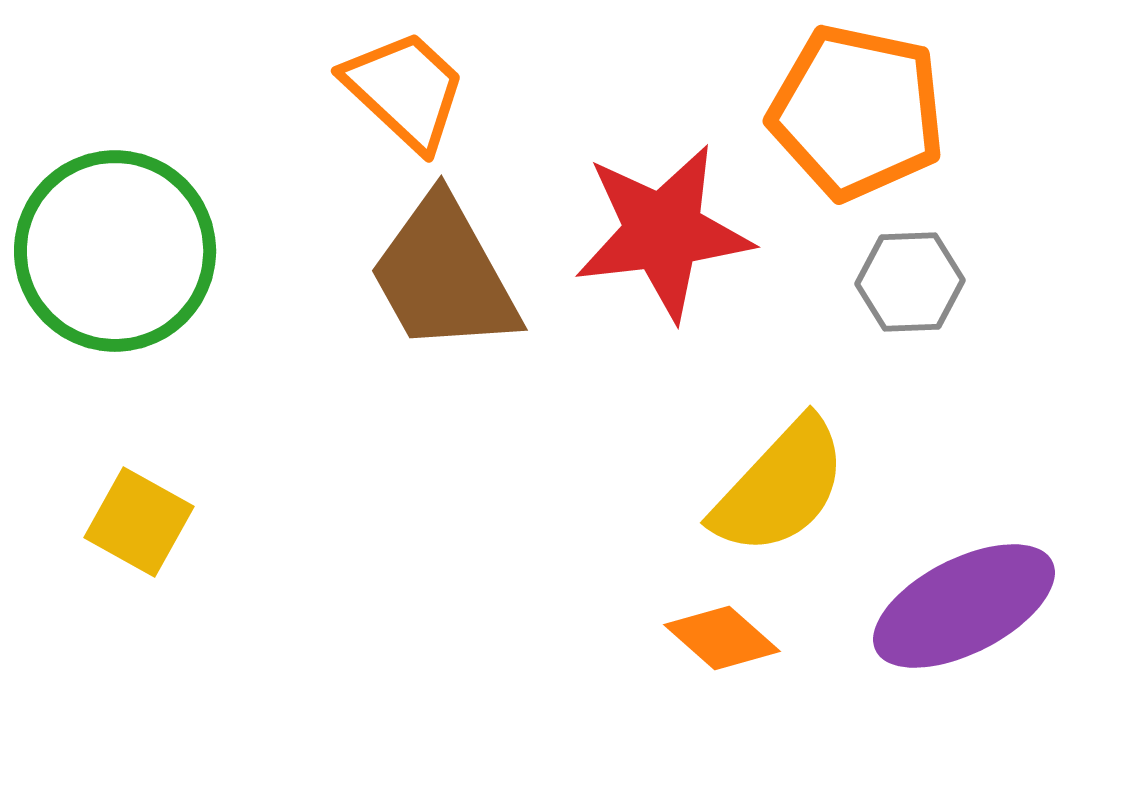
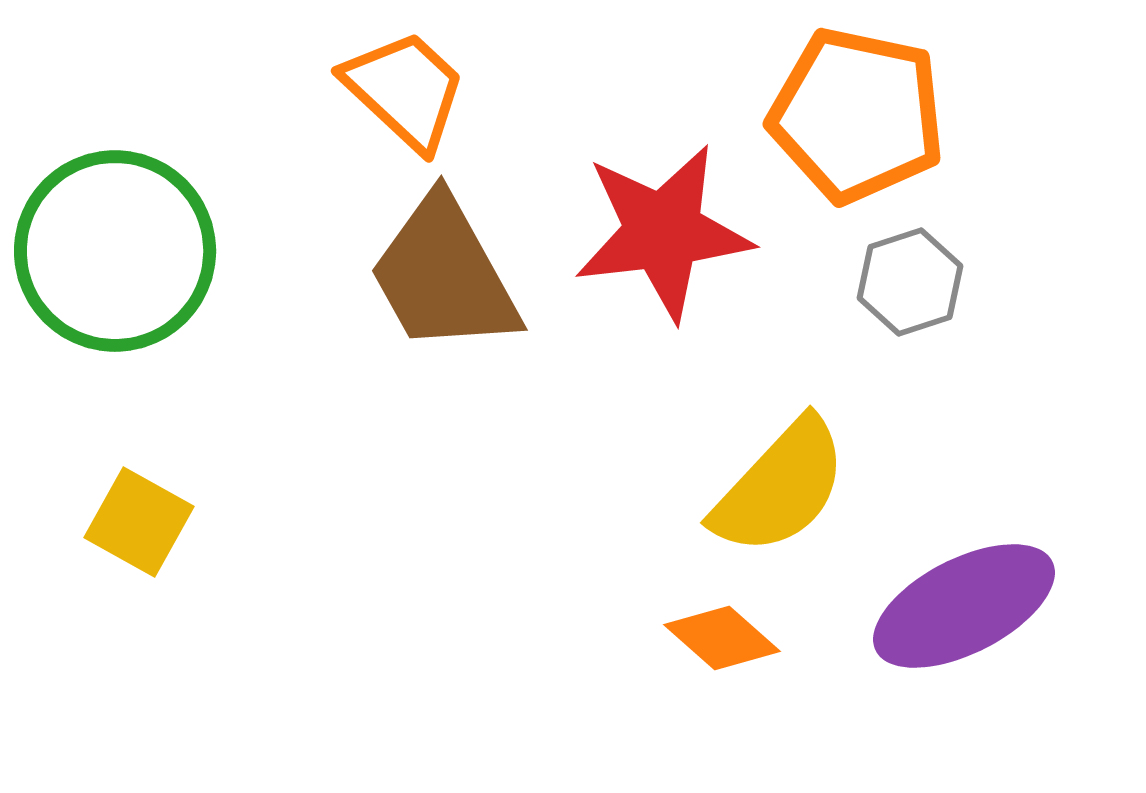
orange pentagon: moved 3 px down
gray hexagon: rotated 16 degrees counterclockwise
